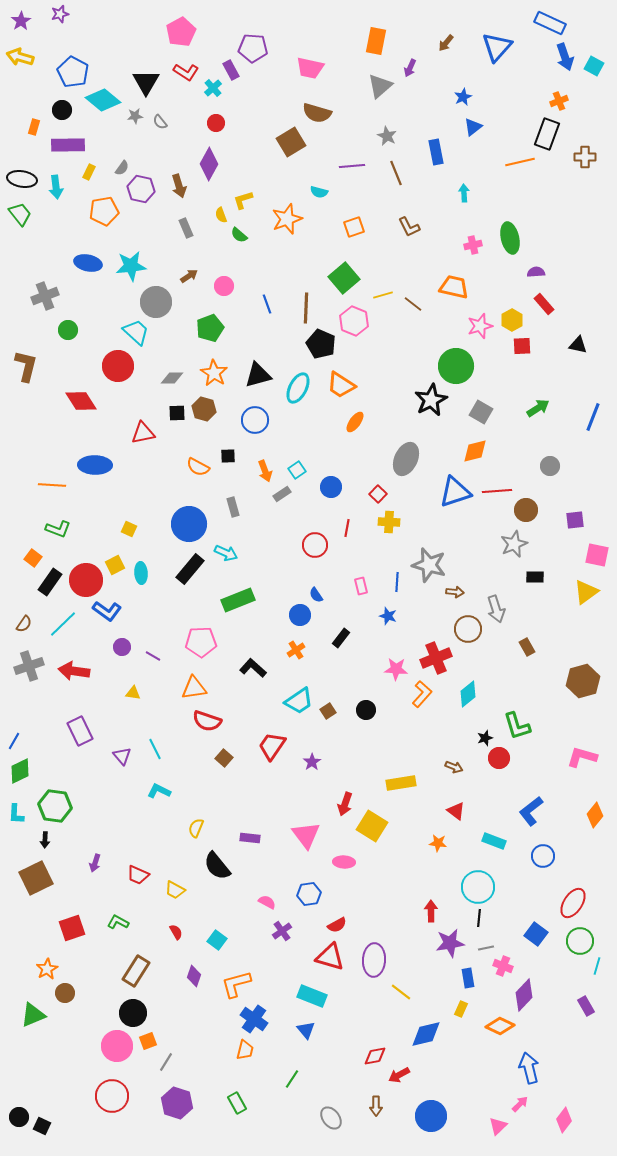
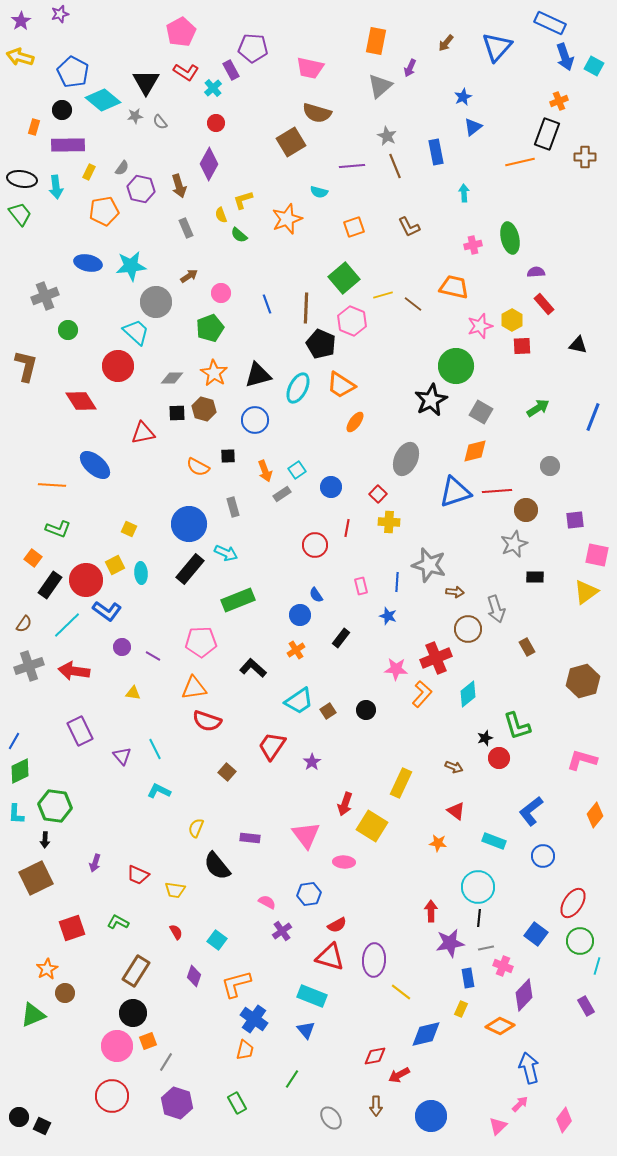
brown line at (396, 173): moved 1 px left, 7 px up
pink circle at (224, 286): moved 3 px left, 7 px down
pink hexagon at (354, 321): moved 2 px left
blue ellipse at (95, 465): rotated 40 degrees clockwise
black rectangle at (50, 582): moved 3 px down
cyan line at (63, 624): moved 4 px right, 1 px down
pink L-shape at (582, 757): moved 3 px down
brown square at (224, 758): moved 3 px right, 14 px down
yellow rectangle at (401, 783): rotated 56 degrees counterclockwise
yellow trapezoid at (175, 890): rotated 20 degrees counterclockwise
